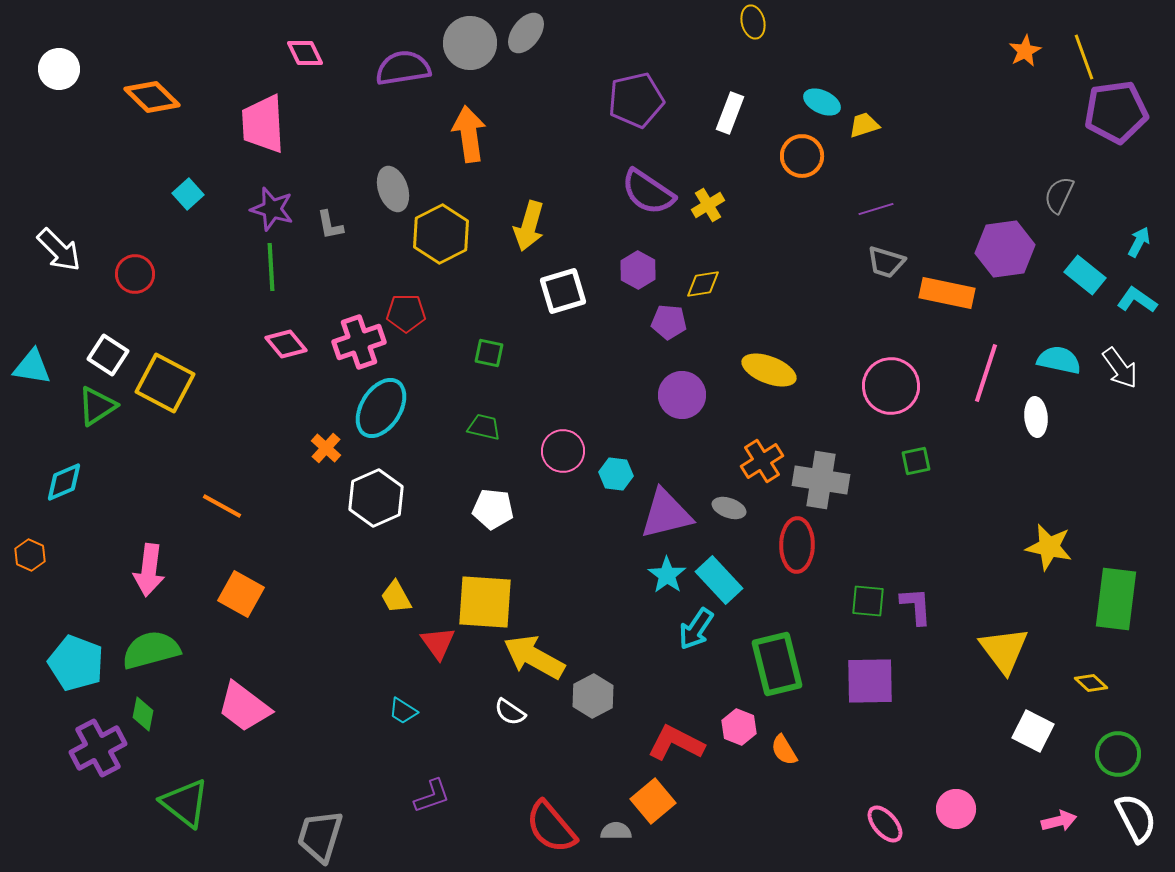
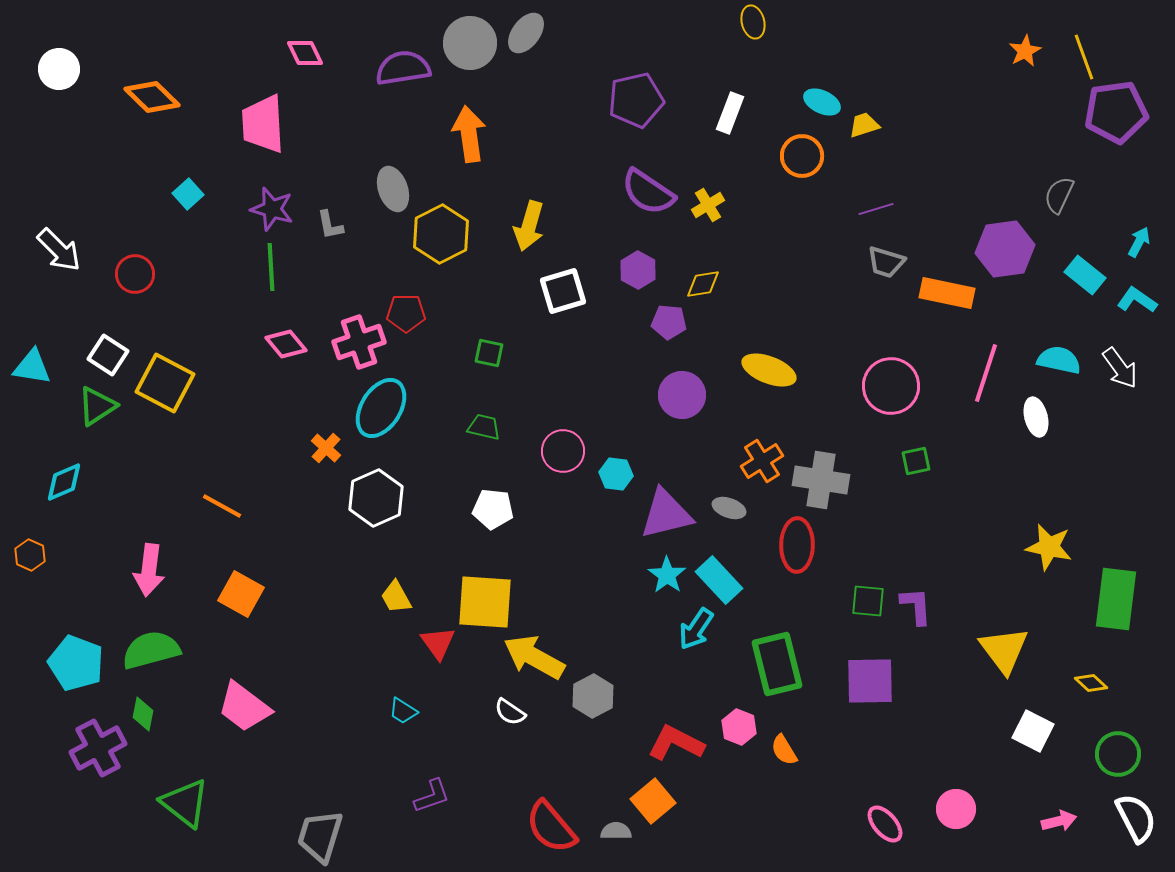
white ellipse at (1036, 417): rotated 9 degrees counterclockwise
